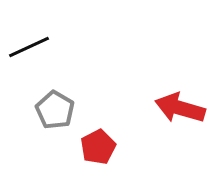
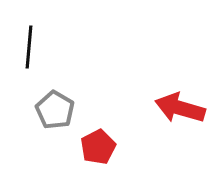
black line: rotated 60 degrees counterclockwise
